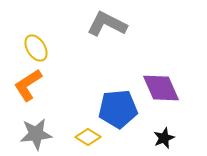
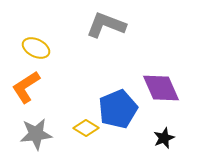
gray L-shape: moved 1 px left, 1 px down; rotated 6 degrees counterclockwise
yellow ellipse: rotated 32 degrees counterclockwise
orange L-shape: moved 2 px left, 2 px down
blue pentagon: rotated 18 degrees counterclockwise
yellow diamond: moved 2 px left, 9 px up
